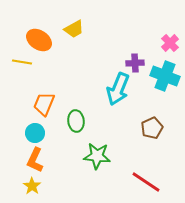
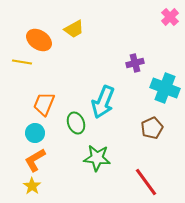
pink cross: moved 26 px up
purple cross: rotated 12 degrees counterclockwise
cyan cross: moved 12 px down
cyan arrow: moved 15 px left, 13 px down
green ellipse: moved 2 px down; rotated 15 degrees counterclockwise
green star: moved 2 px down
orange L-shape: rotated 35 degrees clockwise
red line: rotated 20 degrees clockwise
